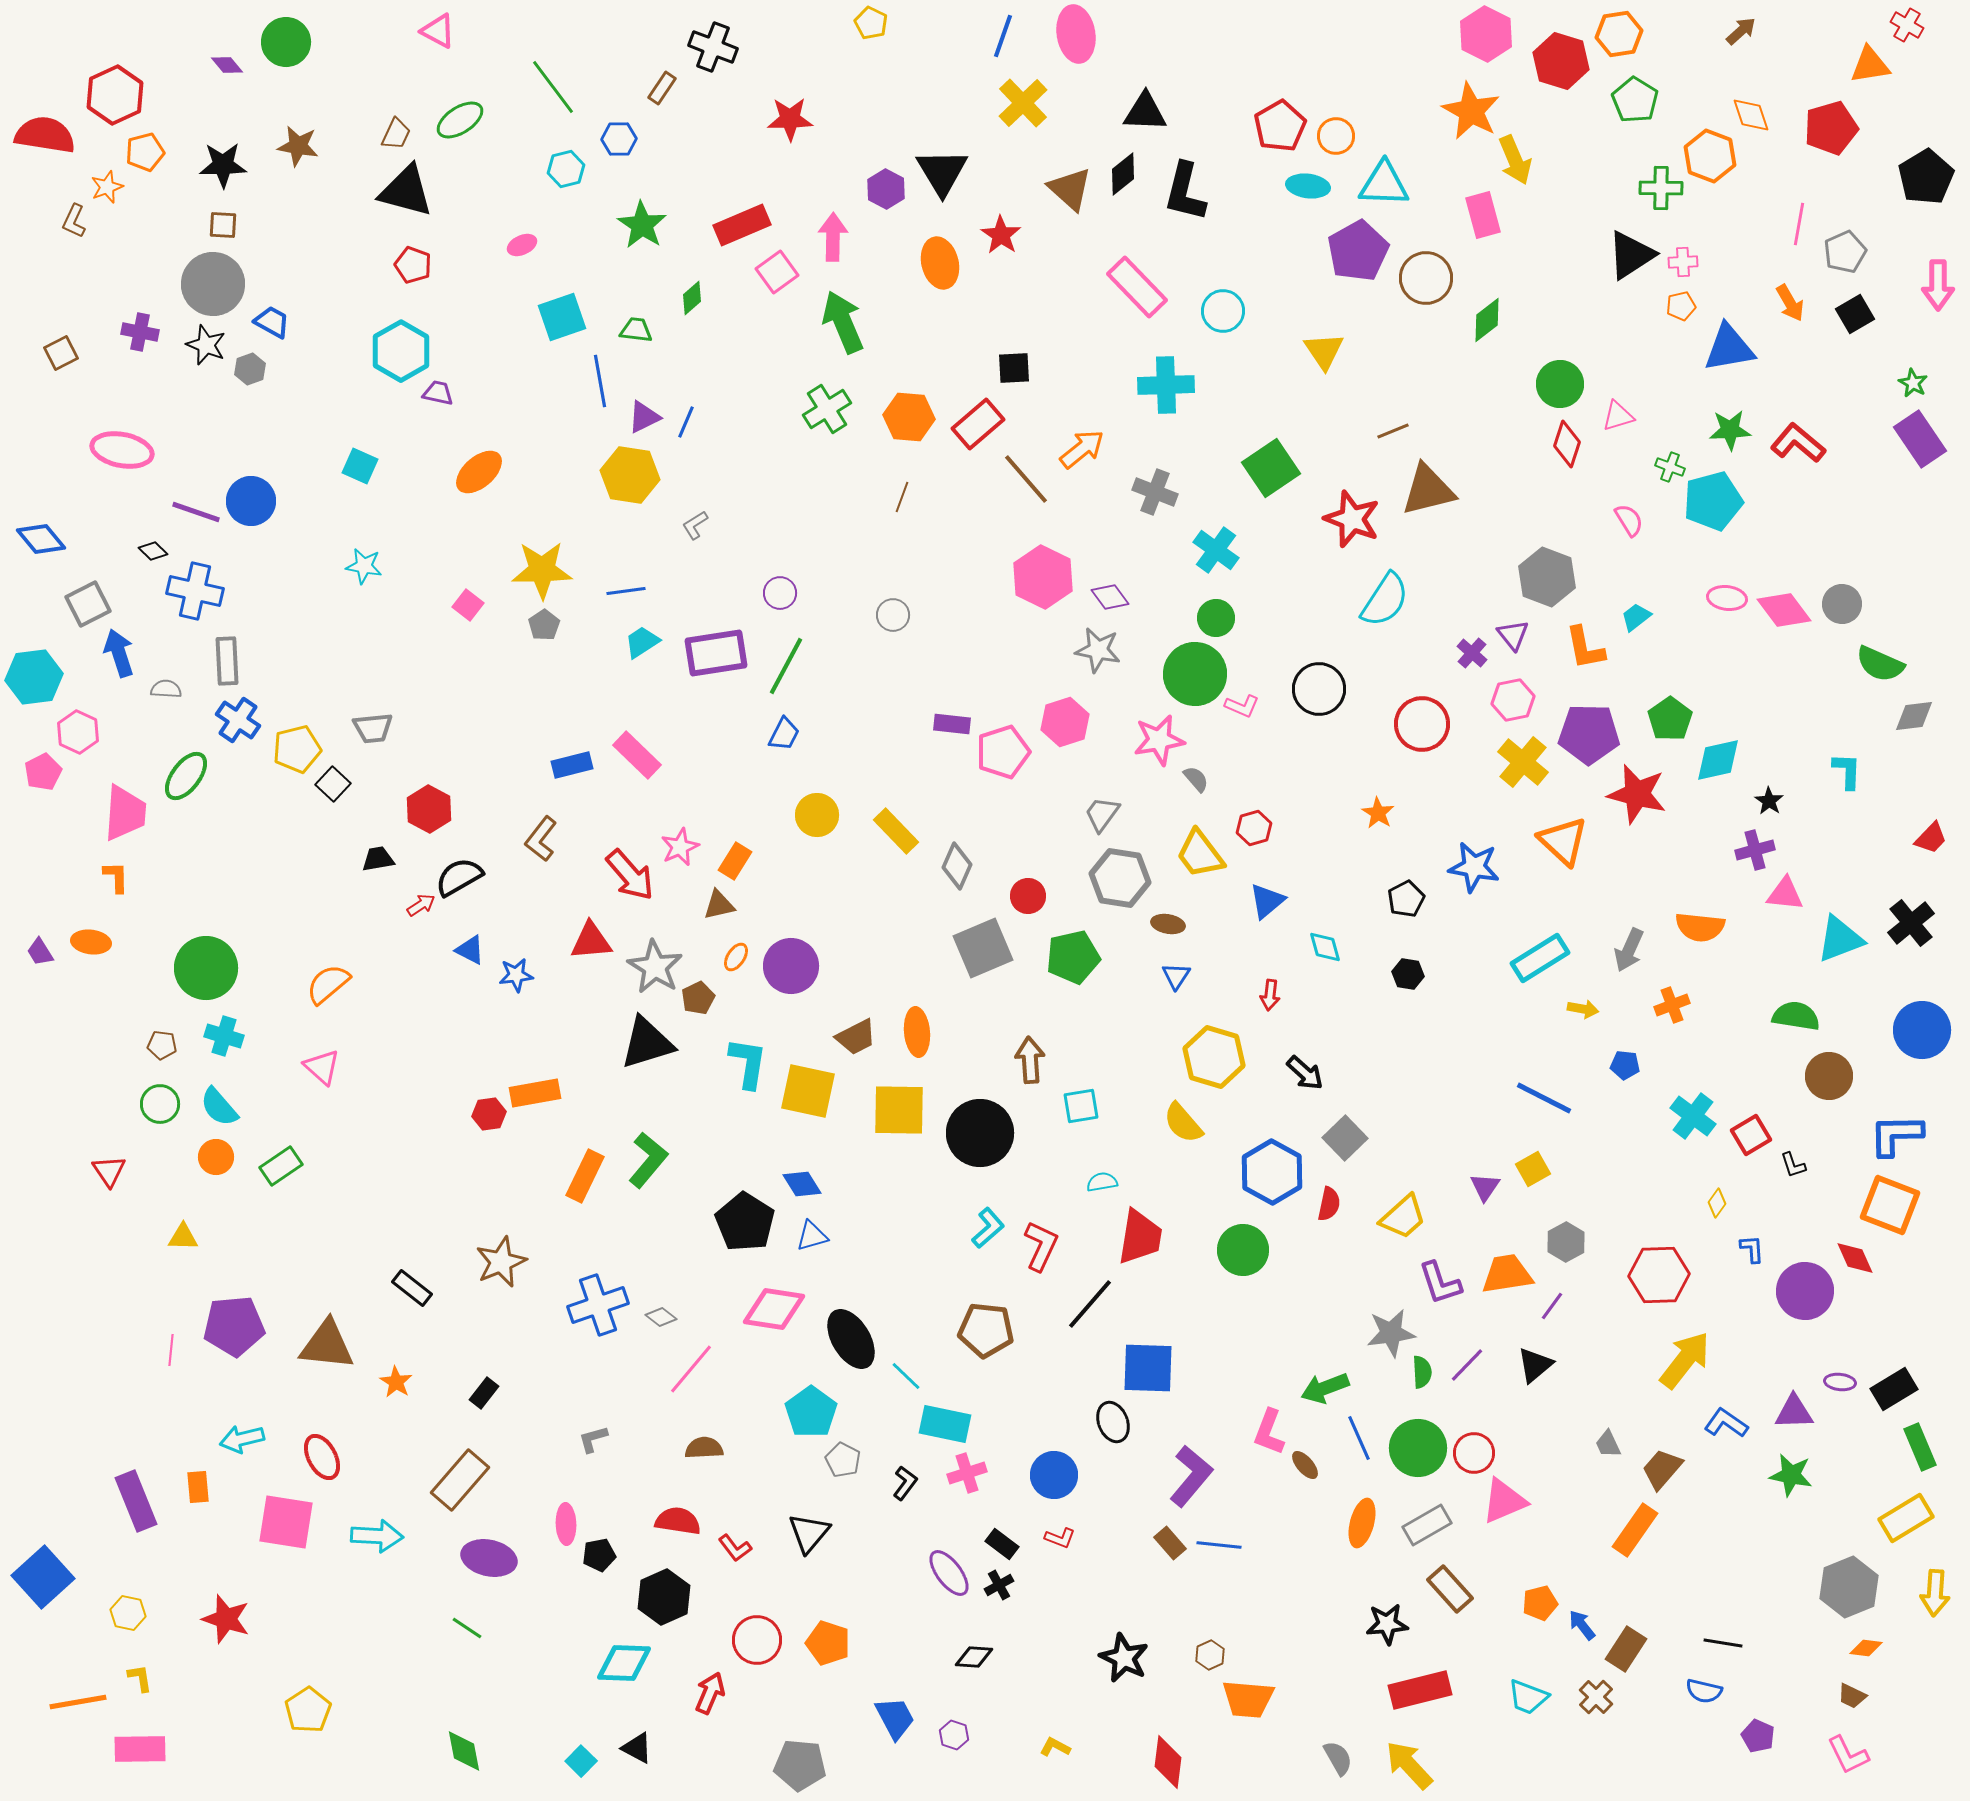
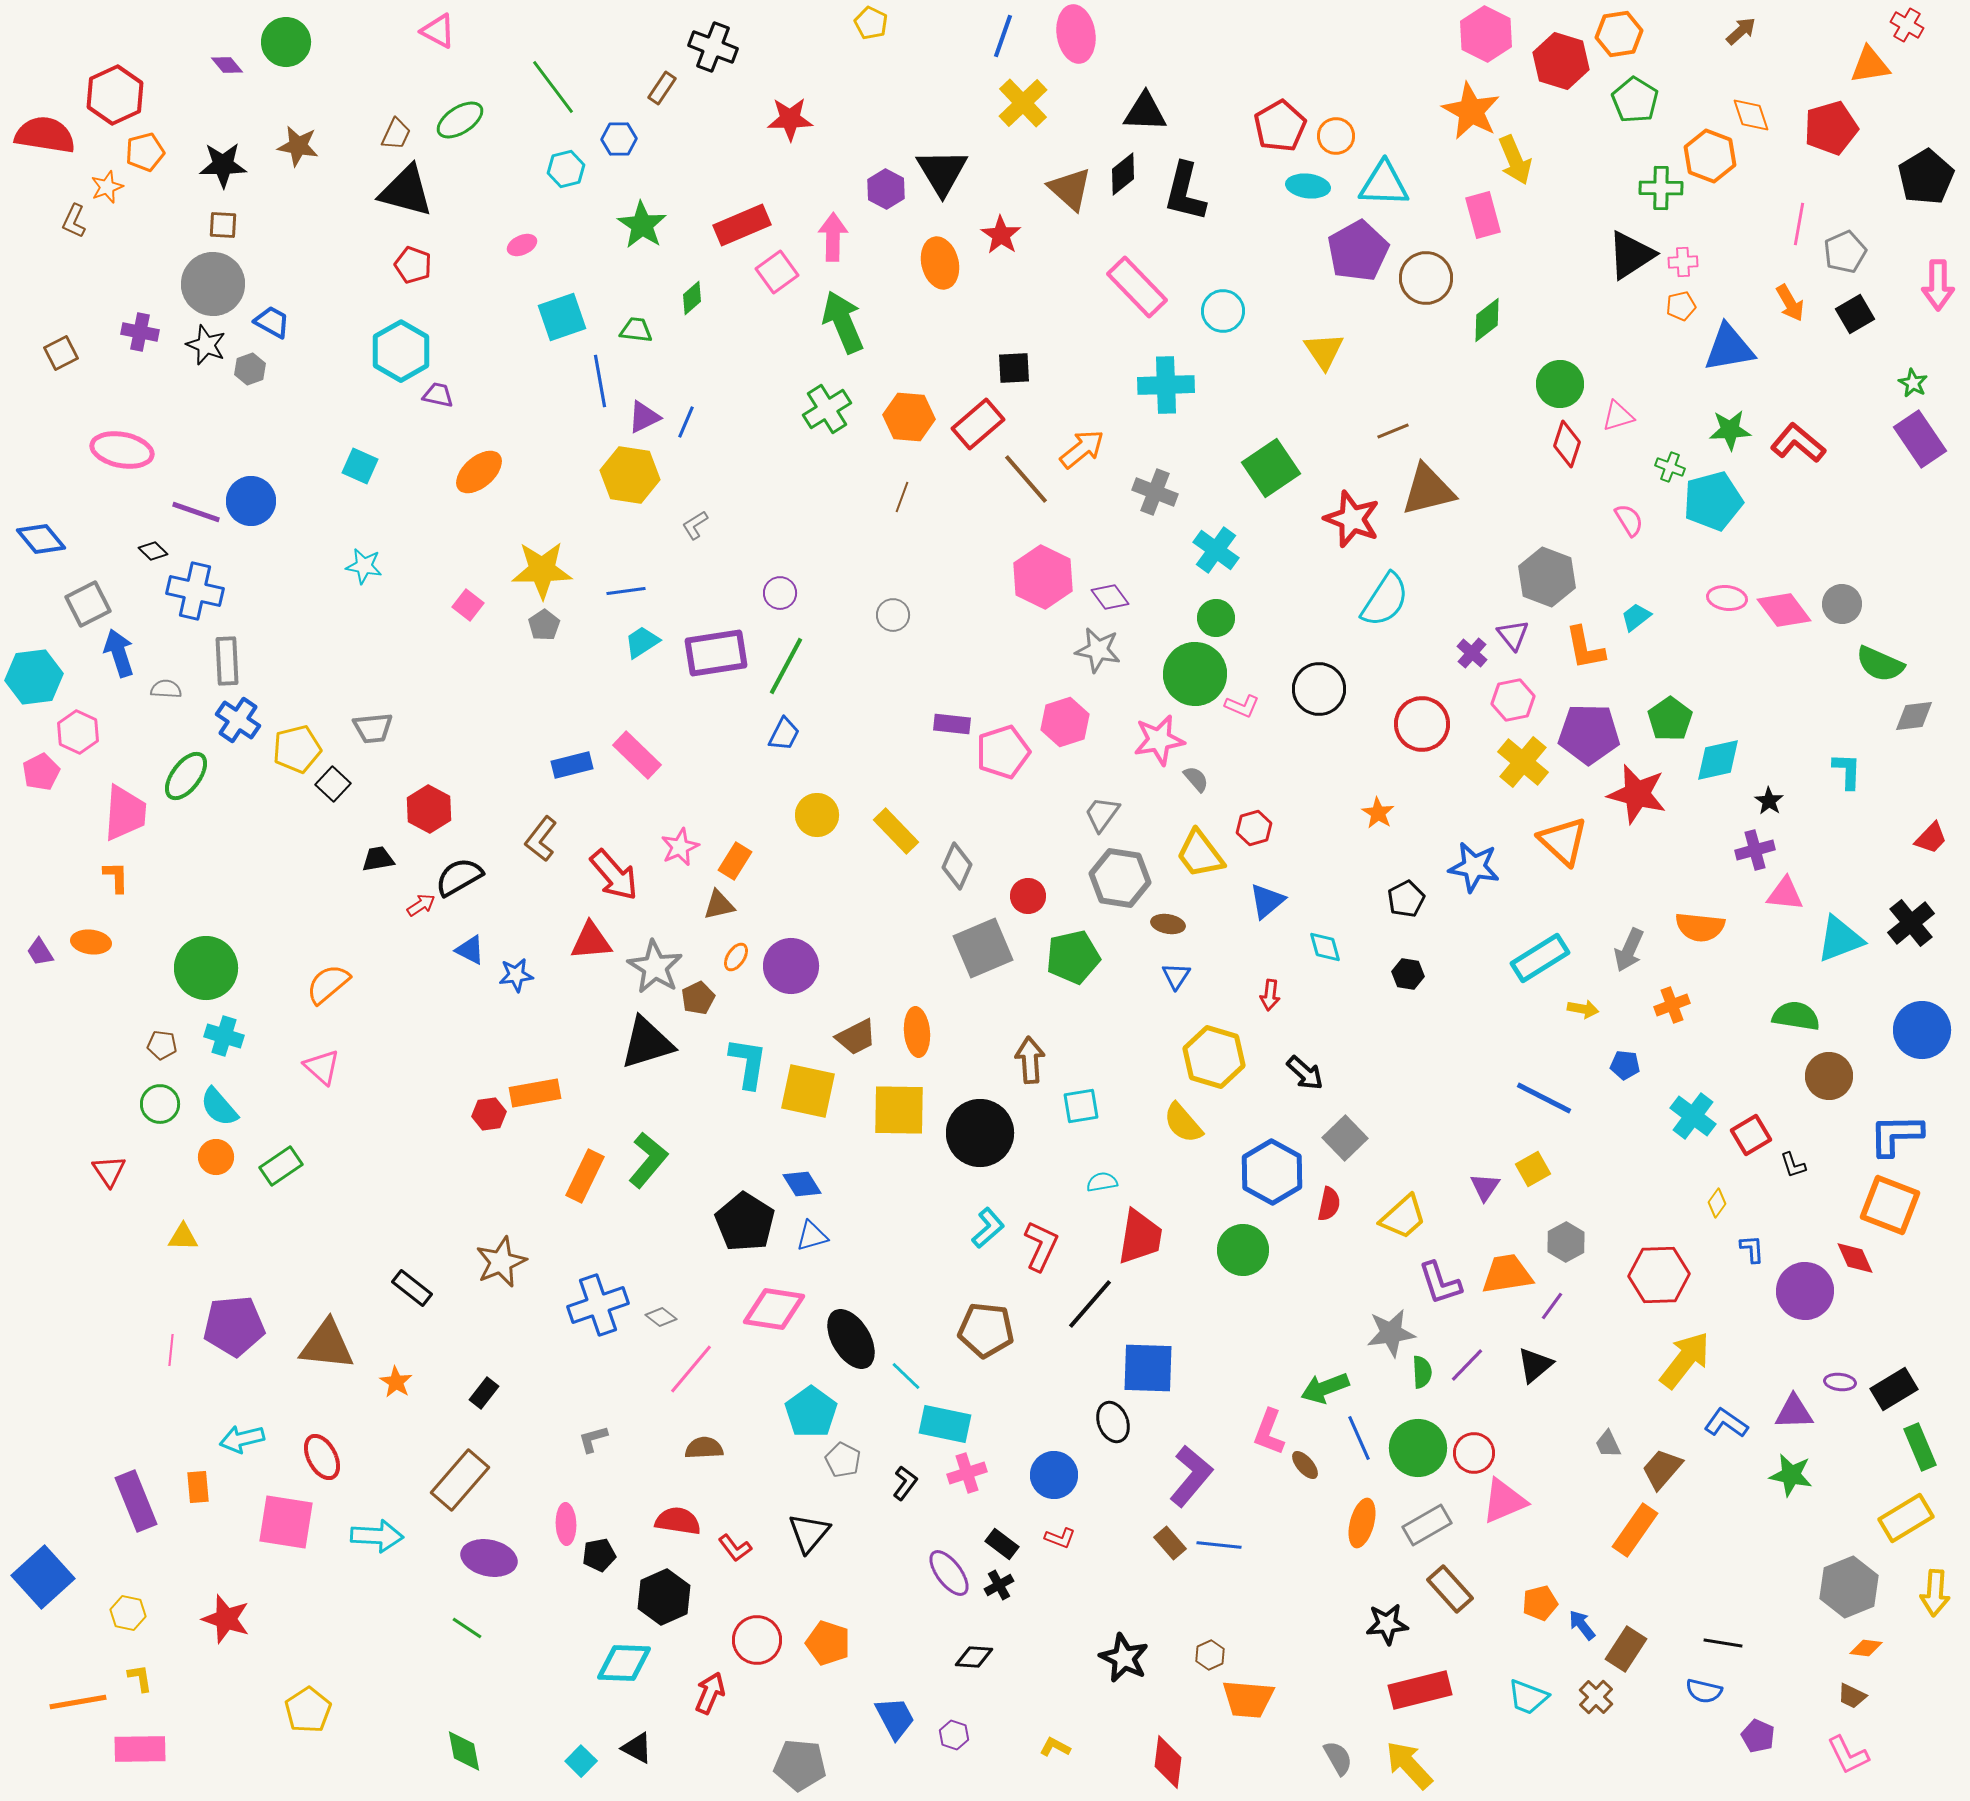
purple trapezoid at (438, 393): moved 2 px down
pink pentagon at (43, 772): moved 2 px left
red arrow at (630, 875): moved 16 px left
